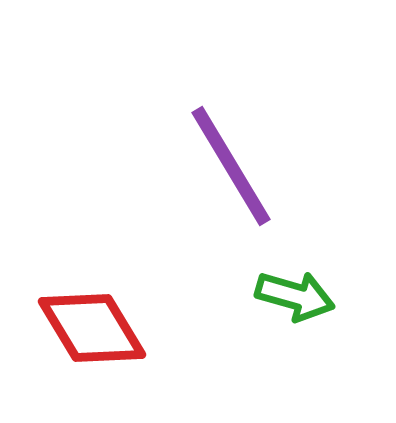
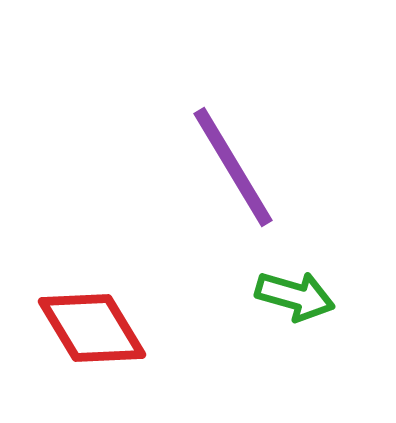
purple line: moved 2 px right, 1 px down
